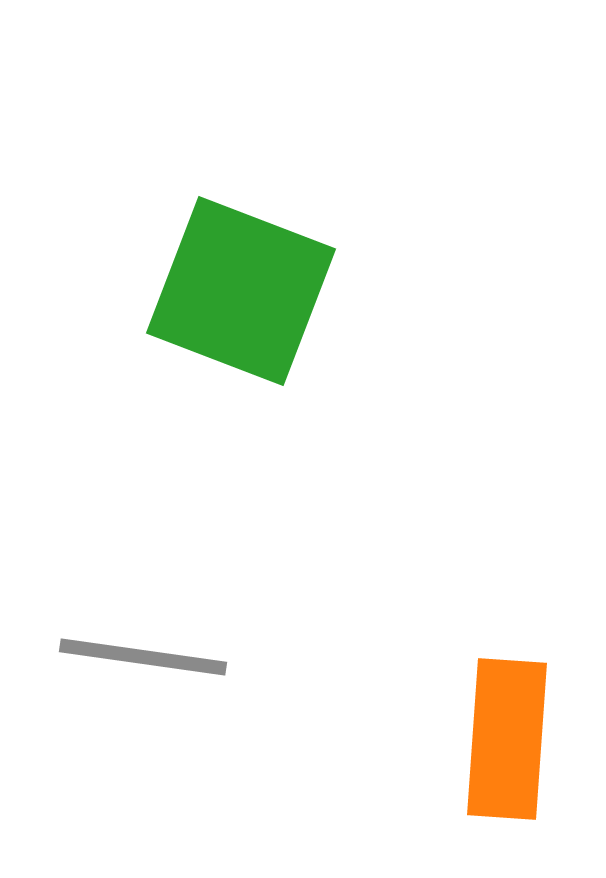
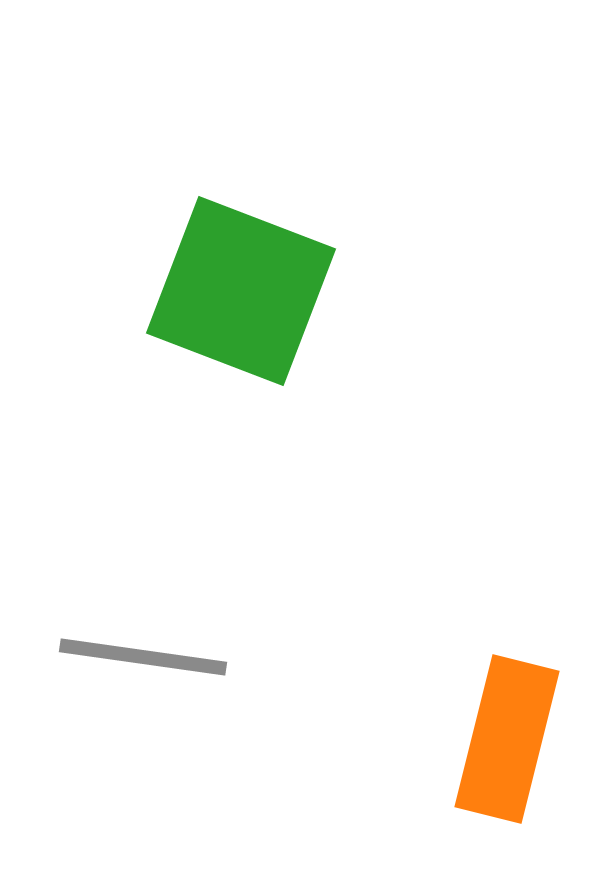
orange rectangle: rotated 10 degrees clockwise
